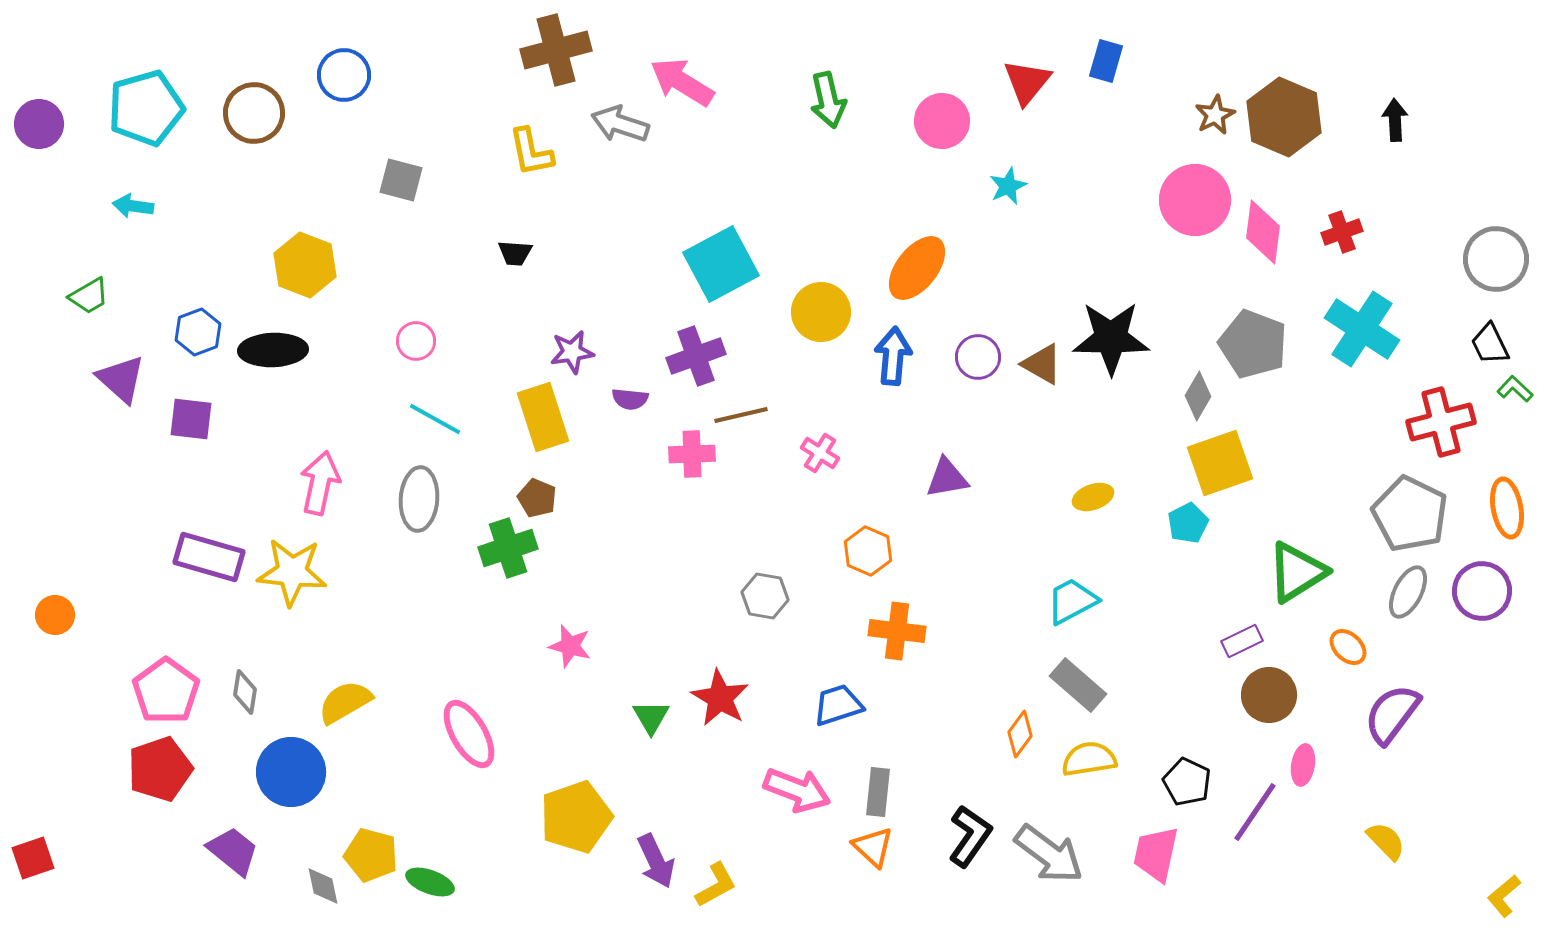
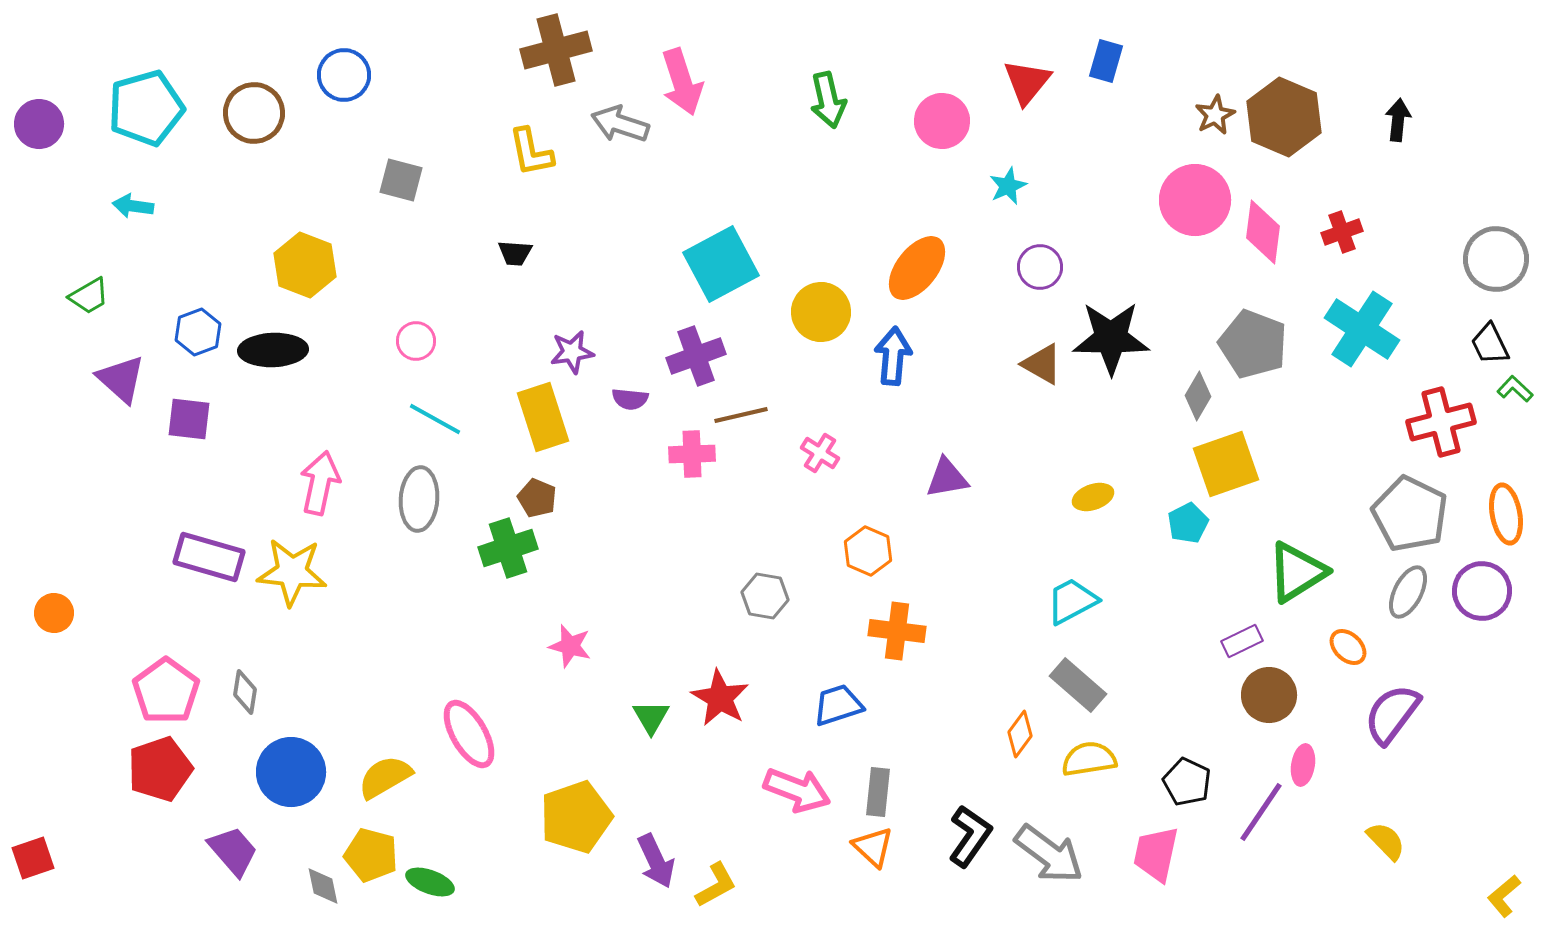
pink arrow at (682, 82): rotated 140 degrees counterclockwise
black arrow at (1395, 120): moved 3 px right; rotated 9 degrees clockwise
purple circle at (978, 357): moved 62 px right, 90 px up
purple square at (191, 419): moved 2 px left
yellow square at (1220, 463): moved 6 px right, 1 px down
orange ellipse at (1507, 508): moved 1 px left, 6 px down
orange circle at (55, 615): moved 1 px left, 2 px up
yellow semicircle at (345, 702): moved 40 px right, 75 px down
purple line at (1255, 812): moved 6 px right
purple trapezoid at (233, 851): rotated 10 degrees clockwise
